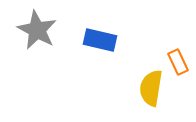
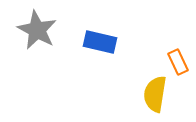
blue rectangle: moved 2 px down
yellow semicircle: moved 4 px right, 6 px down
